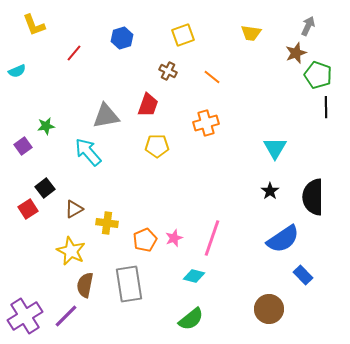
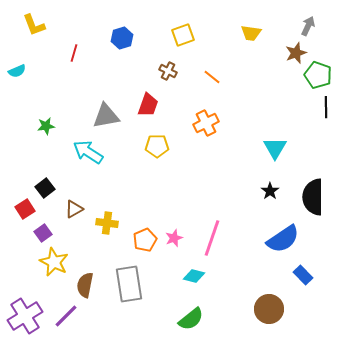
red line: rotated 24 degrees counterclockwise
orange cross: rotated 10 degrees counterclockwise
purple square: moved 20 px right, 87 px down
cyan arrow: rotated 16 degrees counterclockwise
red square: moved 3 px left
yellow star: moved 17 px left, 11 px down
